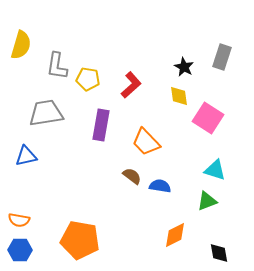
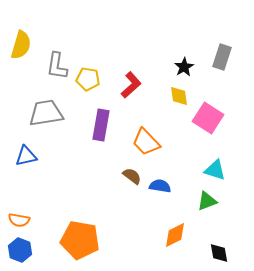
black star: rotated 12 degrees clockwise
blue hexagon: rotated 20 degrees clockwise
